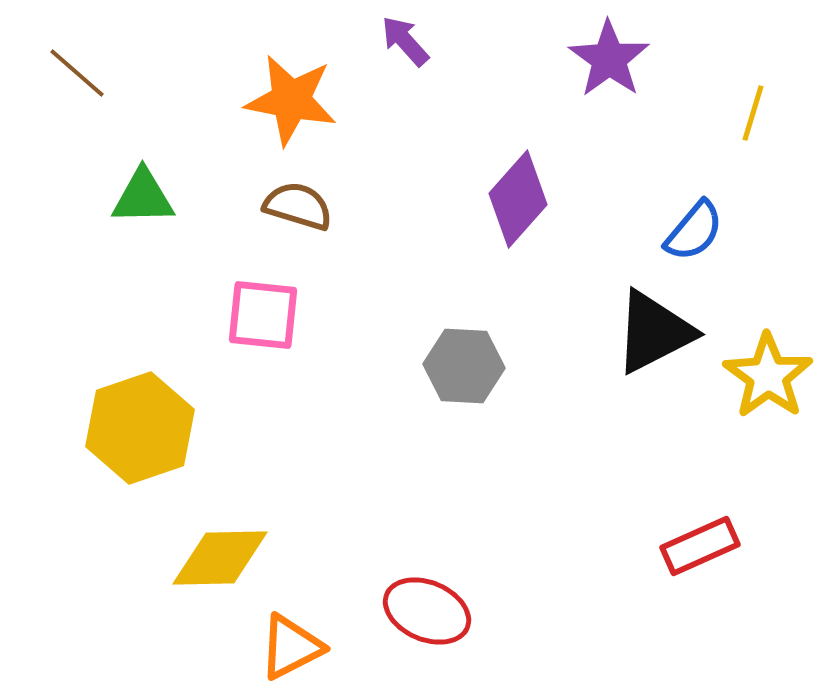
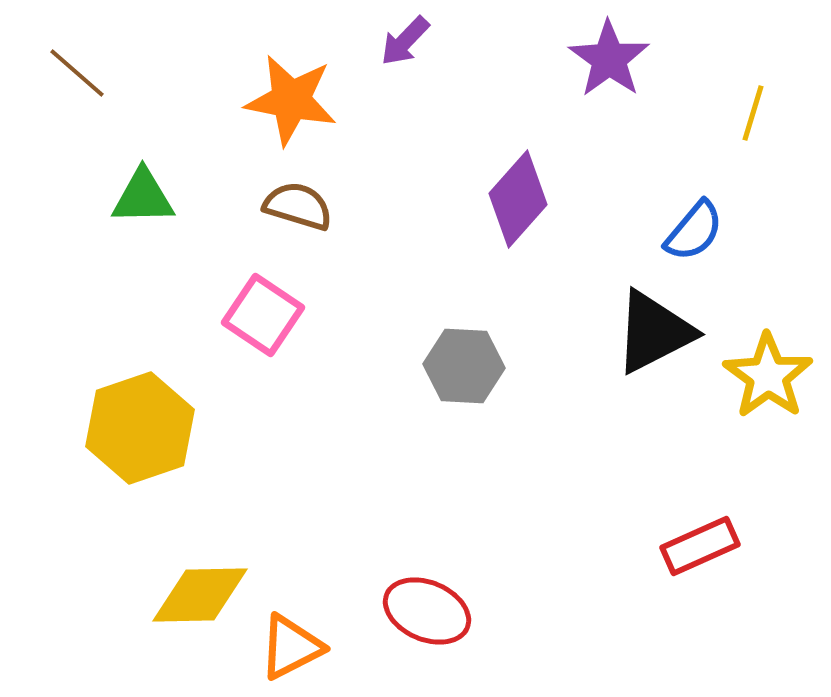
purple arrow: rotated 94 degrees counterclockwise
pink square: rotated 28 degrees clockwise
yellow diamond: moved 20 px left, 37 px down
